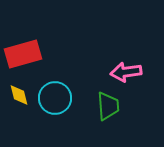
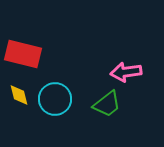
red rectangle: rotated 30 degrees clockwise
cyan circle: moved 1 px down
green trapezoid: moved 1 px left, 2 px up; rotated 56 degrees clockwise
